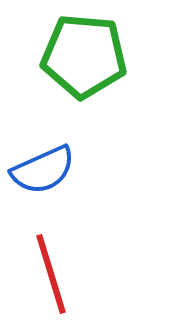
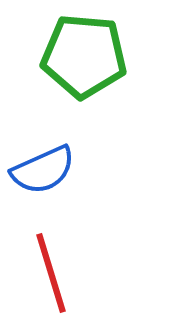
red line: moved 1 px up
